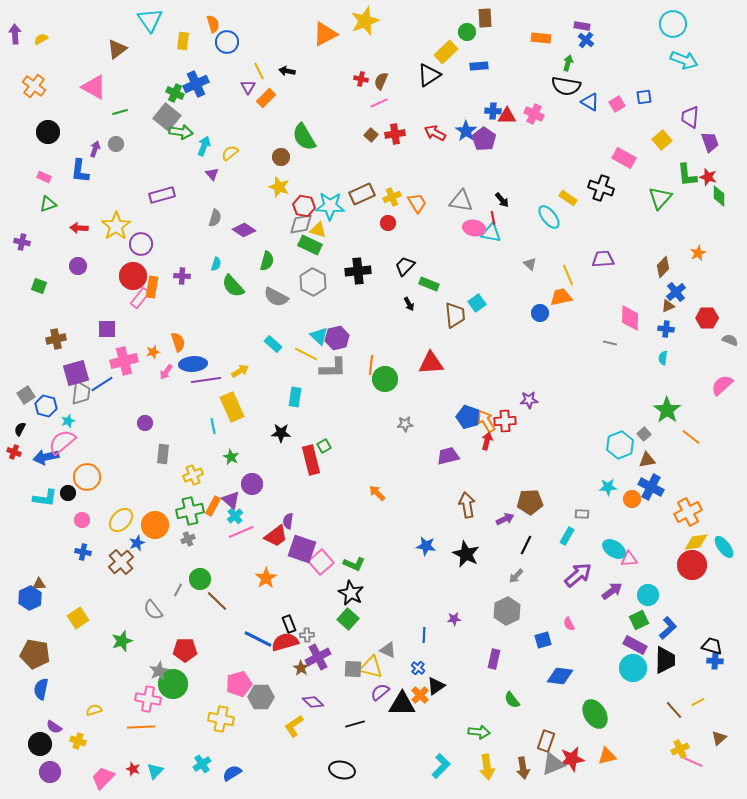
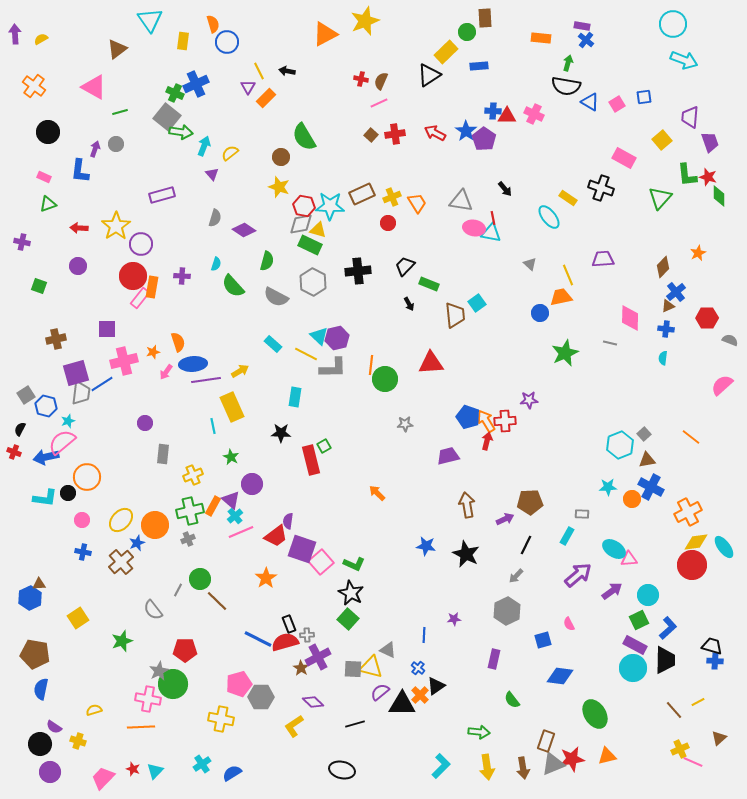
black arrow at (502, 200): moved 3 px right, 11 px up
green star at (667, 410): moved 102 px left, 57 px up; rotated 12 degrees clockwise
